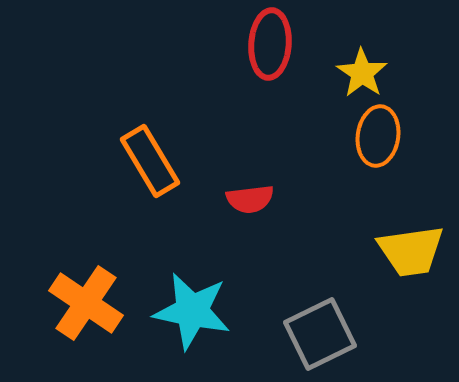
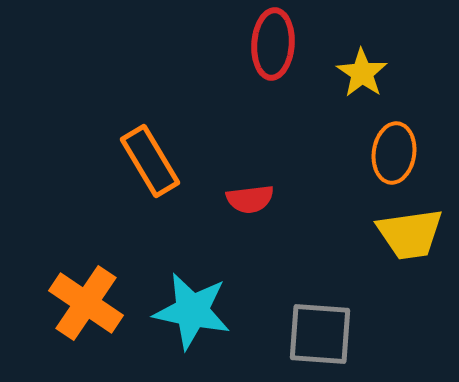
red ellipse: moved 3 px right
orange ellipse: moved 16 px right, 17 px down
yellow trapezoid: moved 1 px left, 17 px up
gray square: rotated 30 degrees clockwise
